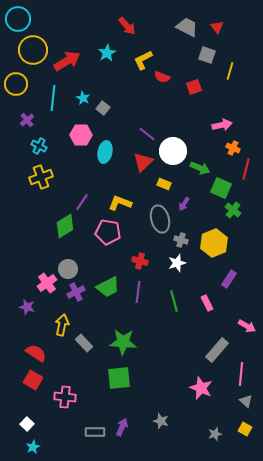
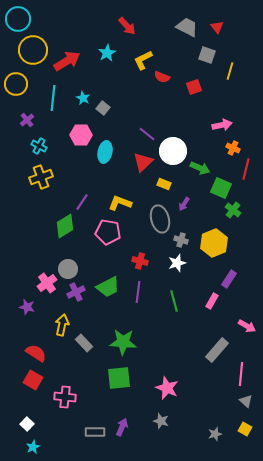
pink rectangle at (207, 303): moved 5 px right, 2 px up; rotated 56 degrees clockwise
pink star at (201, 388): moved 34 px left
